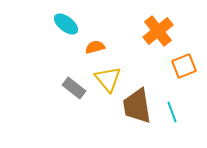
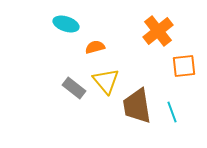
cyan ellipse: rotated 20 degrees counterclockwise
orange square: rotated 15 degrees clockwise
yellow triangle: moved 2 px left, 2 px down
